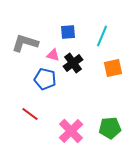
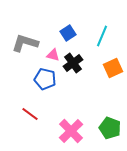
blue square: moved 1 px down; rotated 28 degrees counterclockwise
orange square: rotated 12 degrees counterclockwise
green pentagon: rotated 25 degrees clockwise
